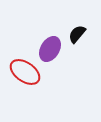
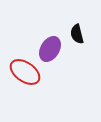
black semicircle: rotated 54 degrees counterclockwise
